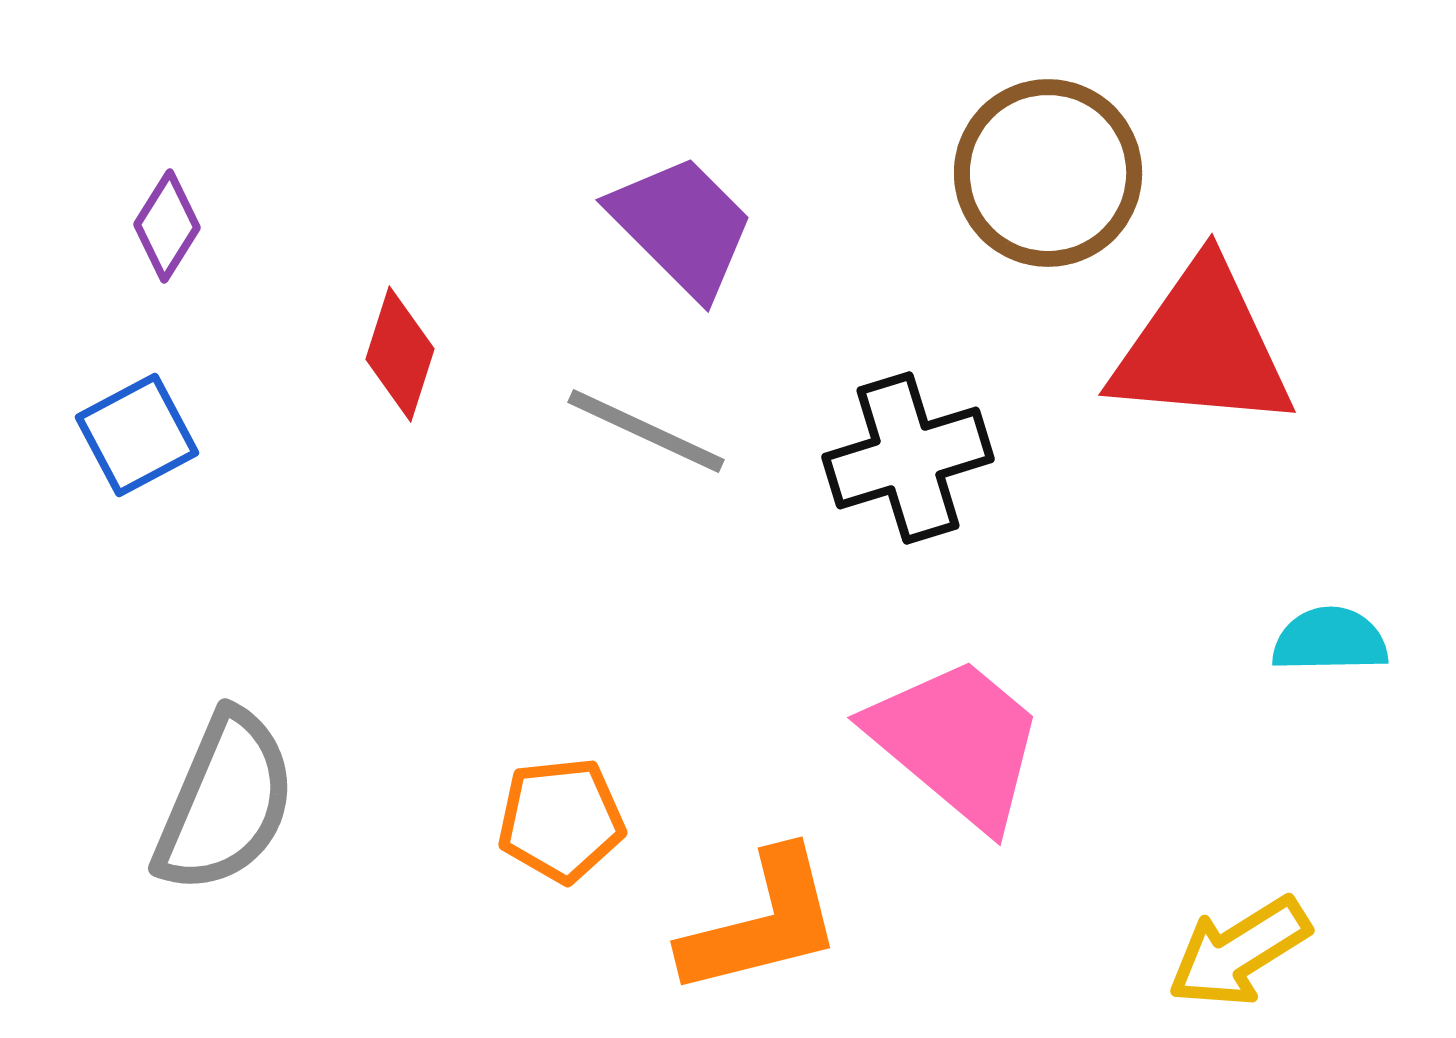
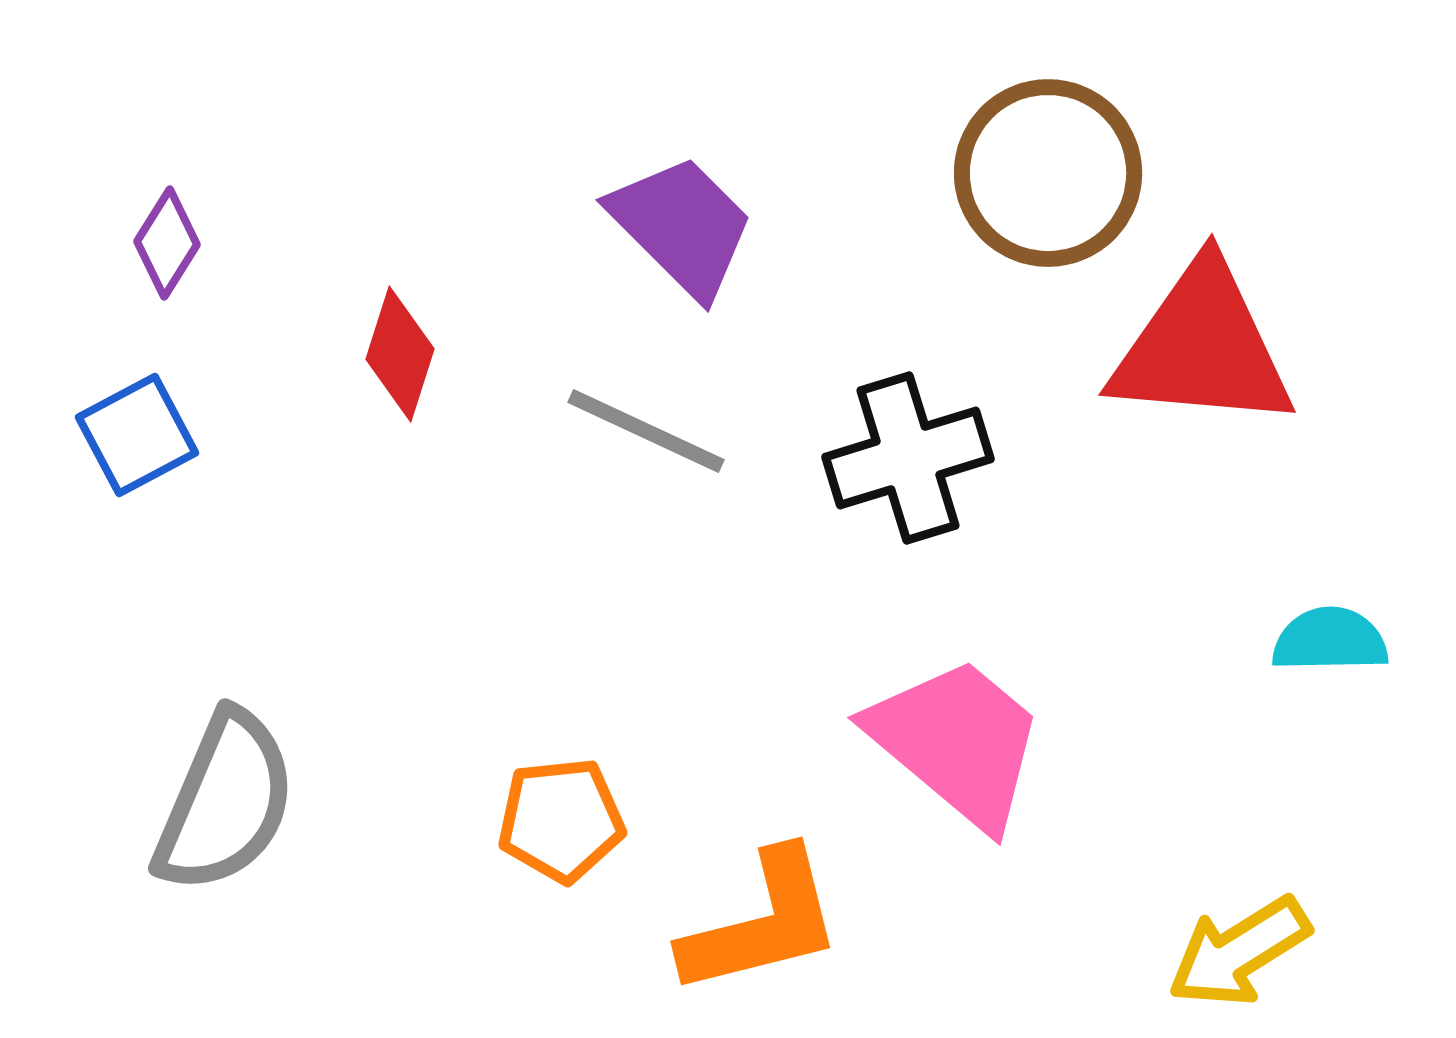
purple diamond: moved 17 px down
